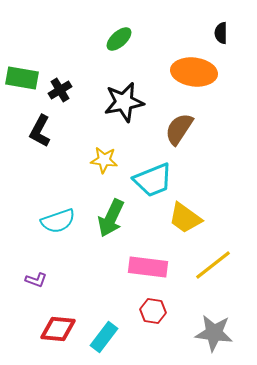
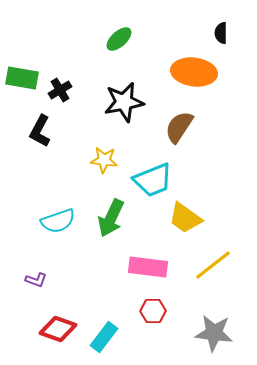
brown semicircle: moved 2 px up
red hexagon: rotated 10 degrees counterclockwise
red diamond: rotated 15 degrees clockwise
